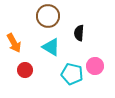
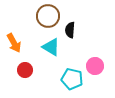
black semicircle: moved 9 px left, 3 px up
cyan pentagon: moved 5 px down
